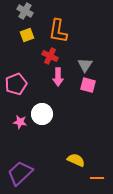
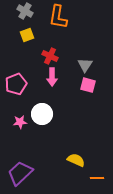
orange L-shape: moved 14 px up
pink arrow: moved 6 px left
pink star: rotated 16 degrees counterclockwise
